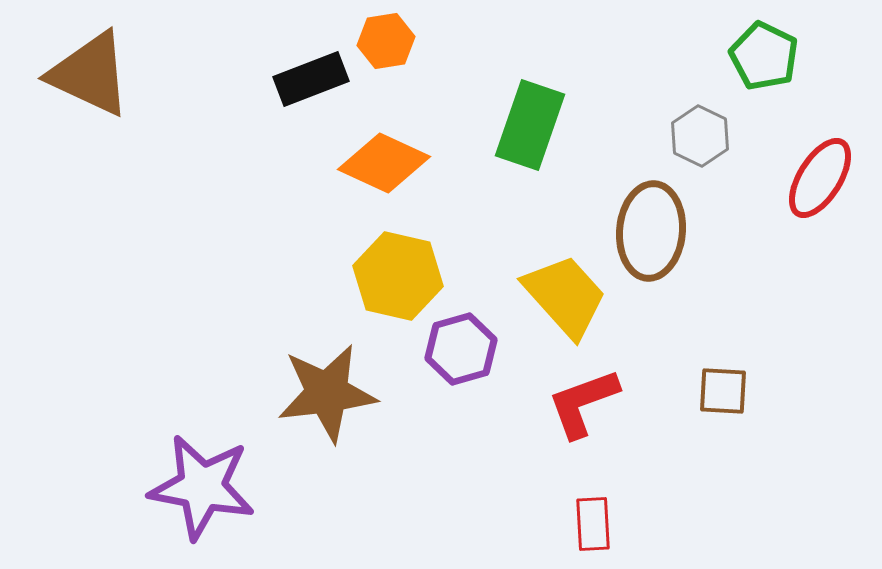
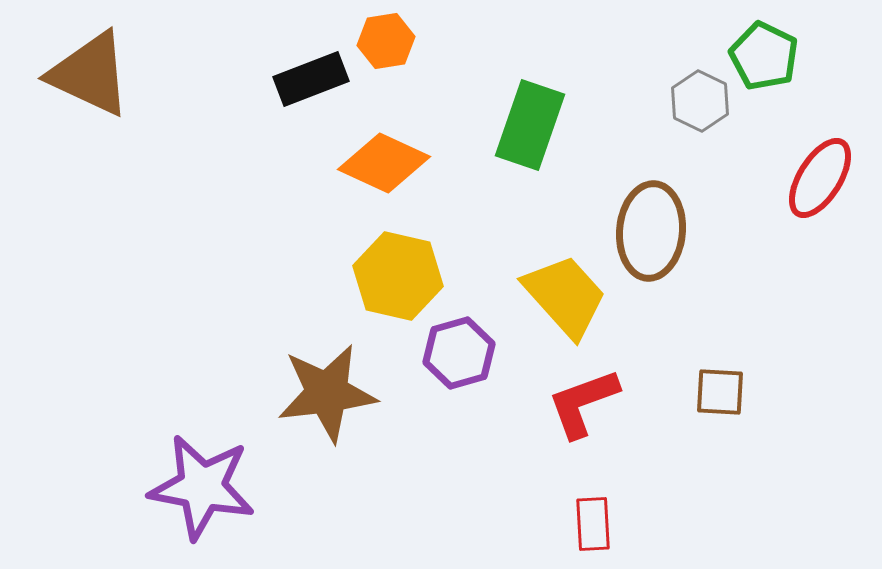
gray hexagon: moved 35 px up
purple hexagon: moved 2 px left, 4 px down
brown square: moved 3 px left, 1 px down
